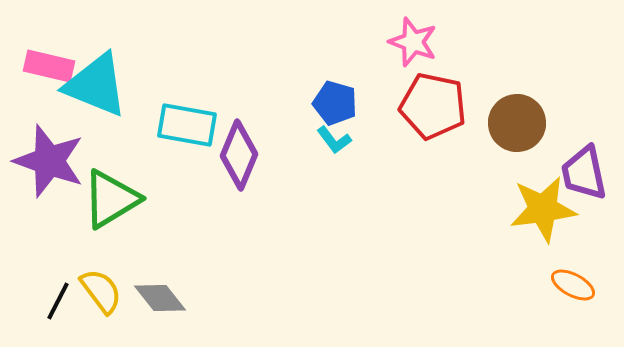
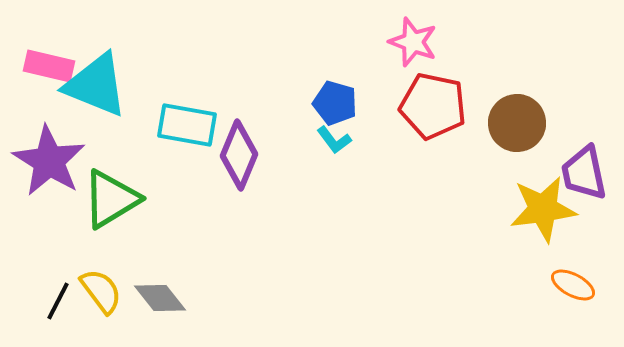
purple star: rotated 12 degrees clockwise
